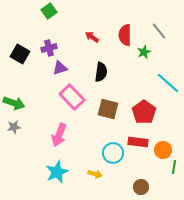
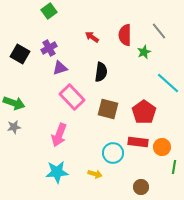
purple cross: rotated 14 degrees counterclockwise
orange circle: moved 1 px left, 3 px up
cyan star: rotated 20 degrees clockwise
